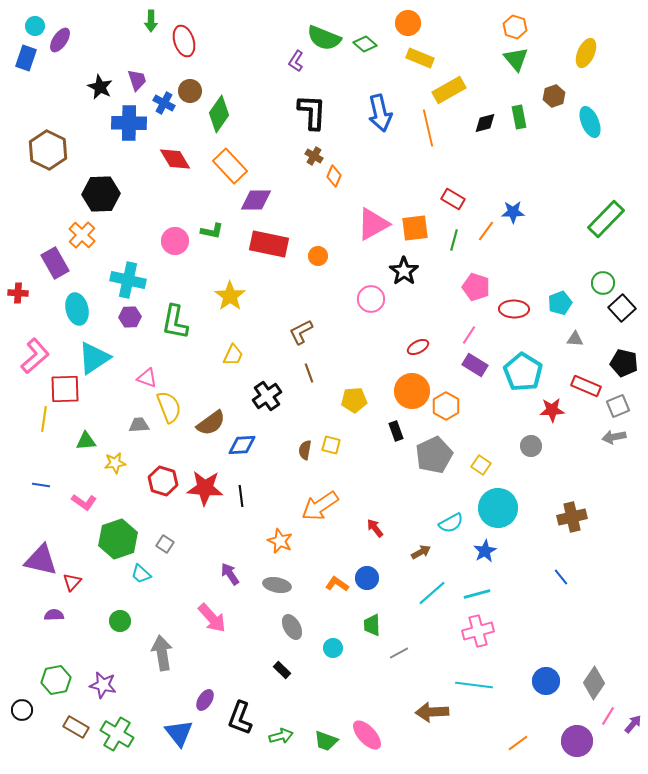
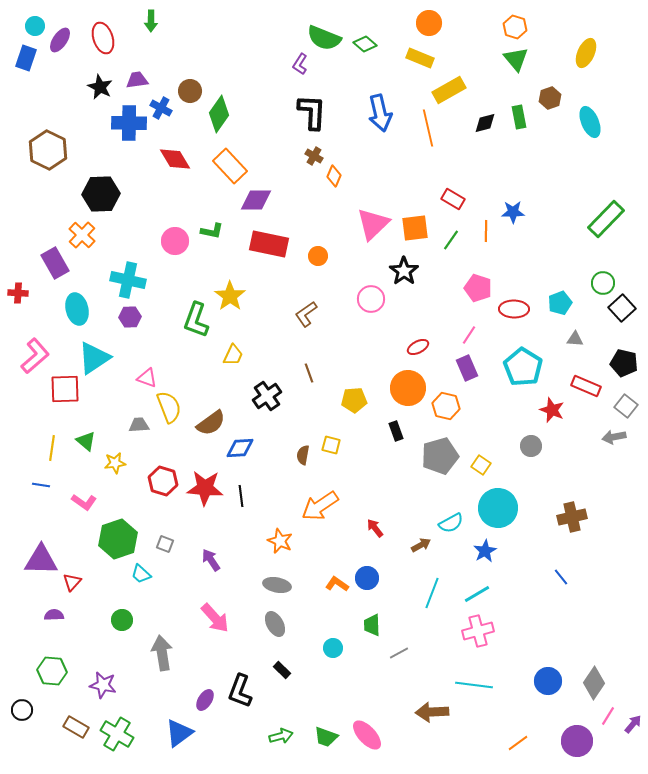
orange circle at (408, 23): moved 21 px right
red ellipse at (184, 41): moved 81 px left, 3 px up
purple L-shape at (296, 61): moved 4 px right, 3 px down
purple trapezoid at (137, 80): rotated 80 degrees counterclockwise
brown hexagon at (554, 96): moved 4 px left, 2 px down
blue cross at (164, 103): moved 3 px left, 5 px down
pink triangle at (373, 224): rotated 15 degrees counterclockwise
orange line at (486, 231): rotated 35 degrees counterclockwise
green line at (454, 240): moved 3 px left; rotated 20 degrees clockwise
pink pentagon at (476, 287): moved 2 px right, 1 px down
green L-shape at (175, 322): moved 21 px right, 2 px up; rotated 9 degrees clockwise
brown L-shape at (301, 332): moved 5 px right, 18 px up; rotated 8 degrees counterclockwise
purple rectangle at (475, 365): moved 8 px left, 3 px down; rotated 35 degrees clockwise
cyan pentagon at (523, 372): moved 5 px up
orange circle at (412, 391): moved 4 px left, 3 px up
orange hexagon at (446, 406): rotated 16 degrees counterclockwise
gray square at (618, 406): moved 8 px right; rotated 30 degrees counterclockwise
red star at (552, 410): rotated 25 degrees clockwise
yellow line at (44, 419): moved 8 px right, 29 px down
green triangle at (86, 441): rotated 45 degrees clockwise
blue diamond at (242, 445): moved 2 px left, 3 px down
brown semicircle at (305, 450): moved 2 px left, 5 px down
gray pentagon at (434, 455): moved 6 px right, 1 px down; rotated 9 degrees clockwise
gray square at (165, 544): rotated 12 degrees counterclockwise
brown arrow at (421, 552): moved 7 px up
purple triangle at (41, 560): rotated 12 degrees counterclockwise
purple arrow at (230, 574): moved 19 px left, 14 px up
cyan line at (432, 593): rotated 28 degrees counterclockwise
cyan line at (477, 594): rotated 16 degrees counterclockwise
pink arrow at (212, 618): moved 3 px right
green circle at (120, 621): moved 2 px right, 1 px up
gray ellipse at (292, 627): moved 17 px left, 3 px up
green hexagon at (56, 680): moved 4 px left, 9 px up; rotated 16 degrees clockwise
blue circle at (546, 681): moved 2 px right
black L-shape at (240, 718): moved 27 px up
blue triangle at (179, 733): rotated 32 degrees clockwise
green trapezoid at (326, 741): moved 4 px up
